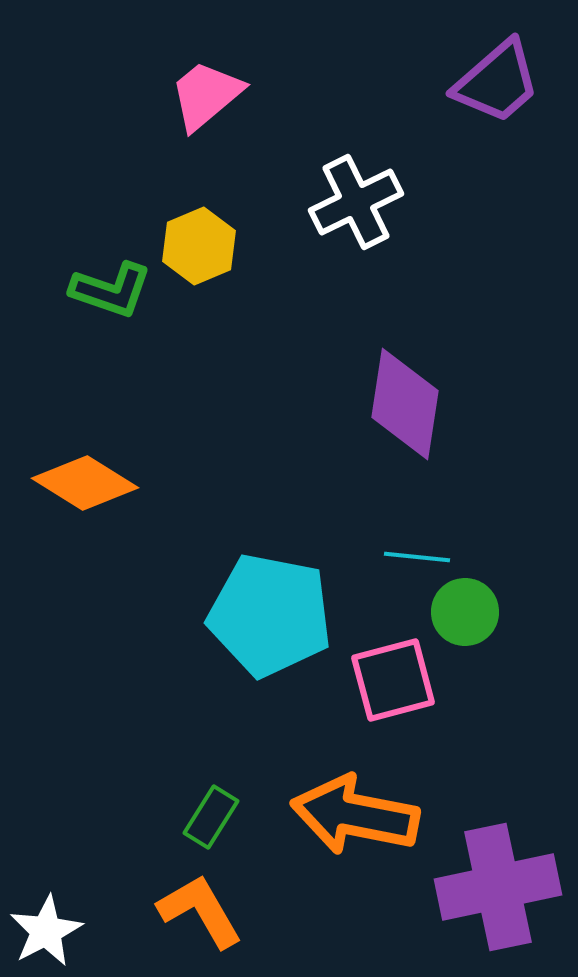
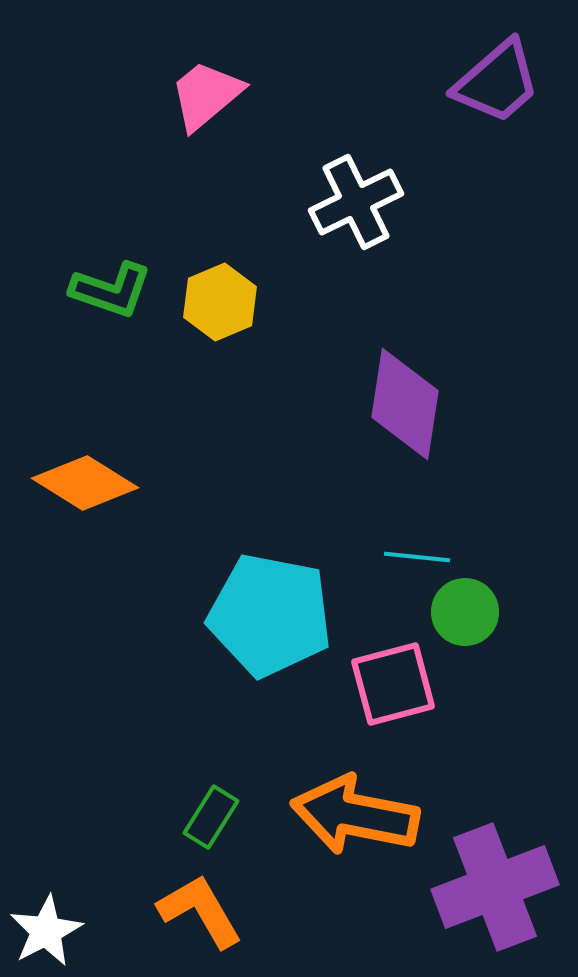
yellow hexagon: moved 21 px right, 56 px down
pink square: moved 4 px down
purple cross: moved 3 px left; rotated 9 degrees counterclockwise
